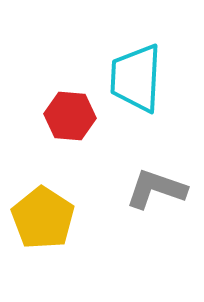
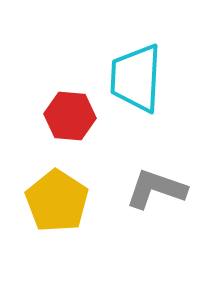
yellow pentagon: moved 14 px right, 17 px up
